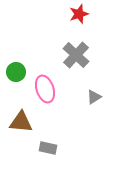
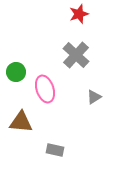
gray rectangle: moved 7 px right, 2 px down
